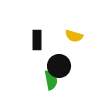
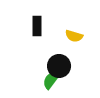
black rectangle: moved 14 px up
green semicircle: rotated 132 degrees counterclockwise
